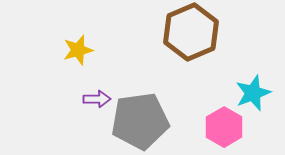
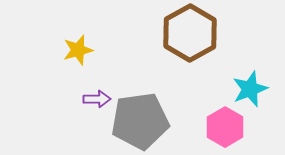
brown hexagon: moved 1 px left, 1 px down; rotated 6 degrees counterclockwise
cyan star: moved 3 px left, 4 px up
pink hexagon: moved 1 px right
